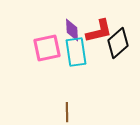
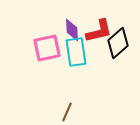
brown line: rotated 24 degrees clockwise
